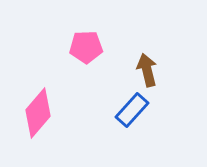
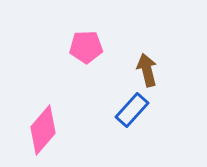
pink diamond: moved 5 px right, 17 px down
